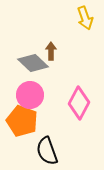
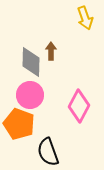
gray diamond: moved 2 px left, 1 px up; rotated 48 degrees clockwise
pink diamond: moved 3 px down
orange pentagon: moved 3 px left, 3 px down
black semicircle: moved 1 px right, 1 px down
